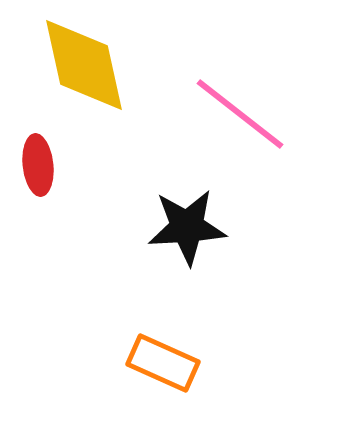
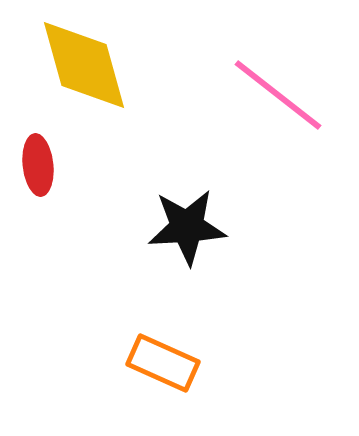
yellow diamond: rotated 3 degrees counterclockwise
pink line: moved 38 px right, 19 px up
